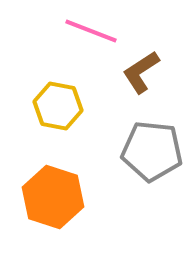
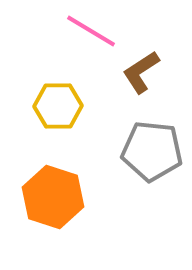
pink line: rotated 10 degrees clockwise
yellow hexagon: rotated 12 degrees counterclockwise
